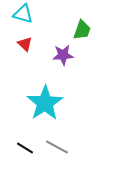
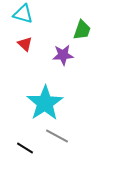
gray line: moved 11 px up
